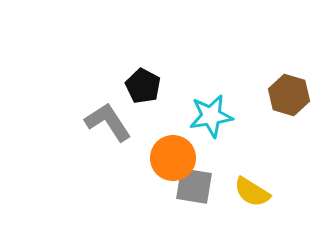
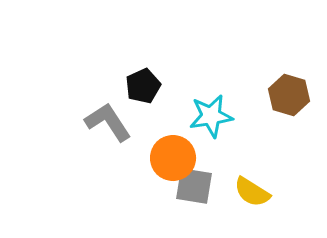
black pentagon: rotated 20 degrees clockwise
